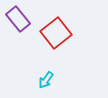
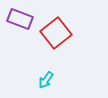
purple rectangle: moved 2 px right; rotated 30 degrees counterclockwise
